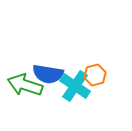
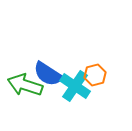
blue semicircle: rotated 24 degrees clockwise
